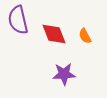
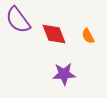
purple semicircle: rotated 24 degrees counterclockwise
orange semicircle: moved 3 px right
